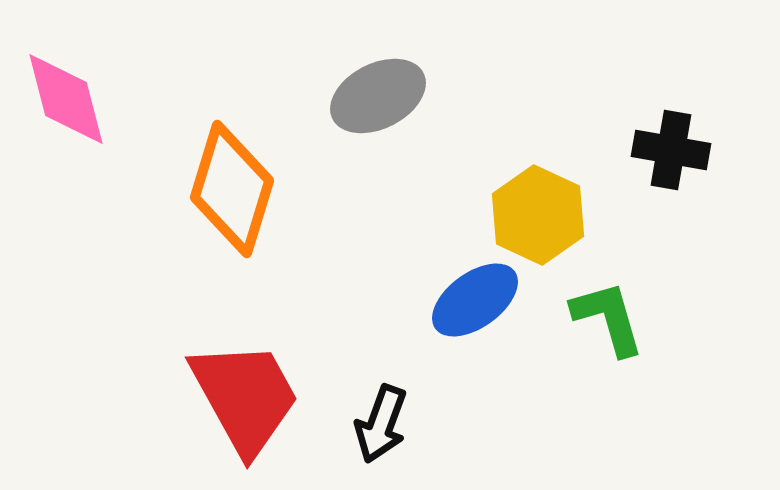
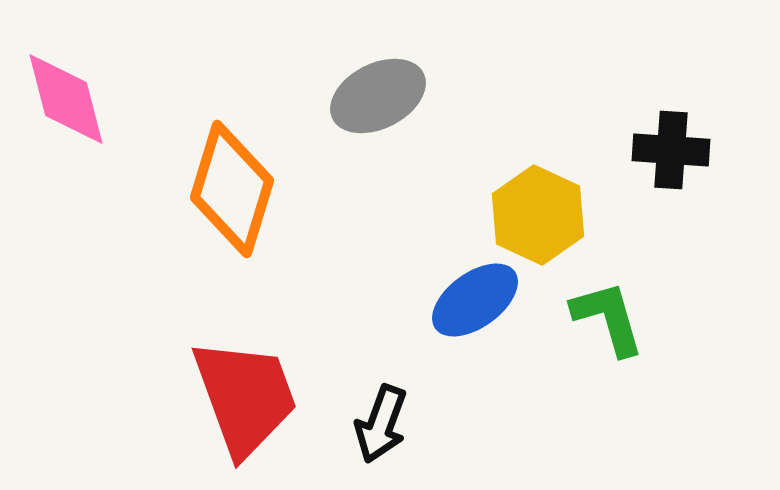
black cross: rotated 6 degrees counterclockwise
red trapezoid: rotated 9 degrees clockwise
